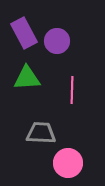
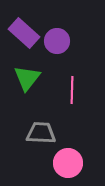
purple rectangle: rotated 20 degrees counterclockwise
green triangle: rotated 48 degrees counterclockwise
